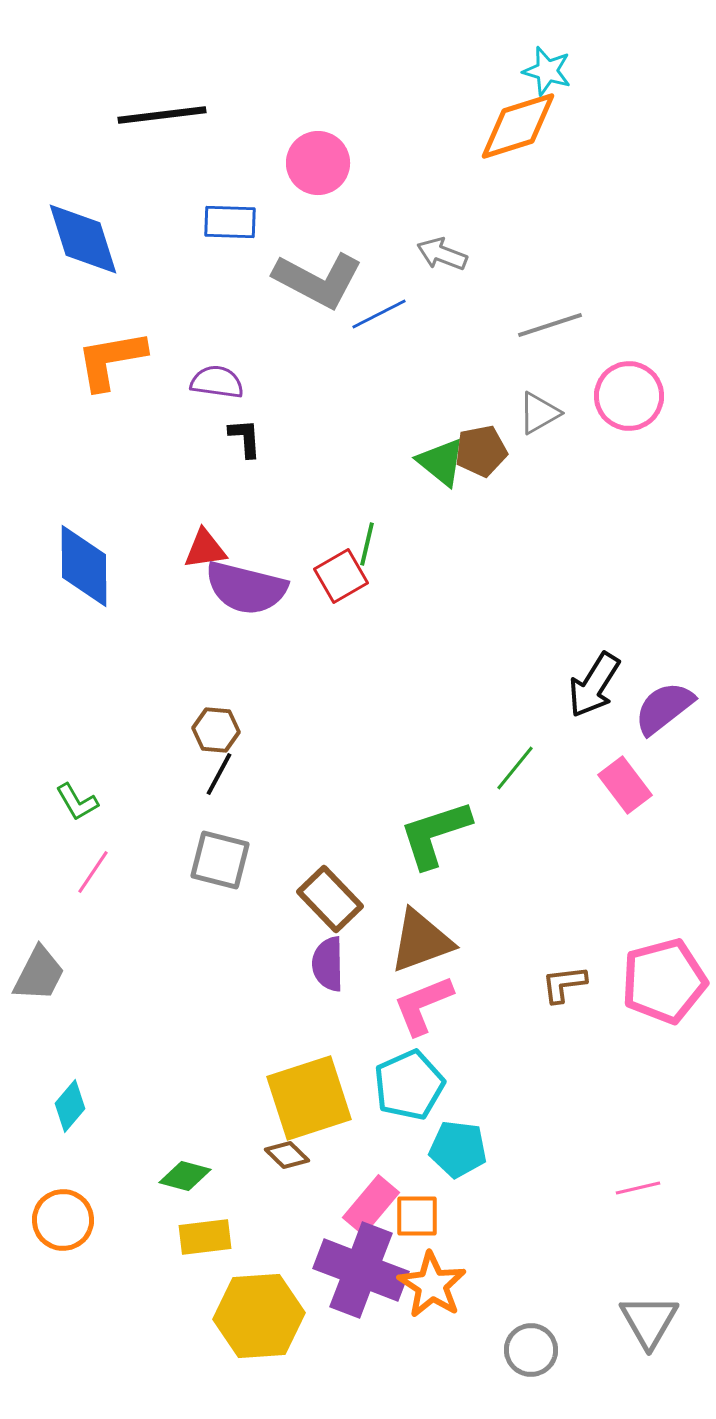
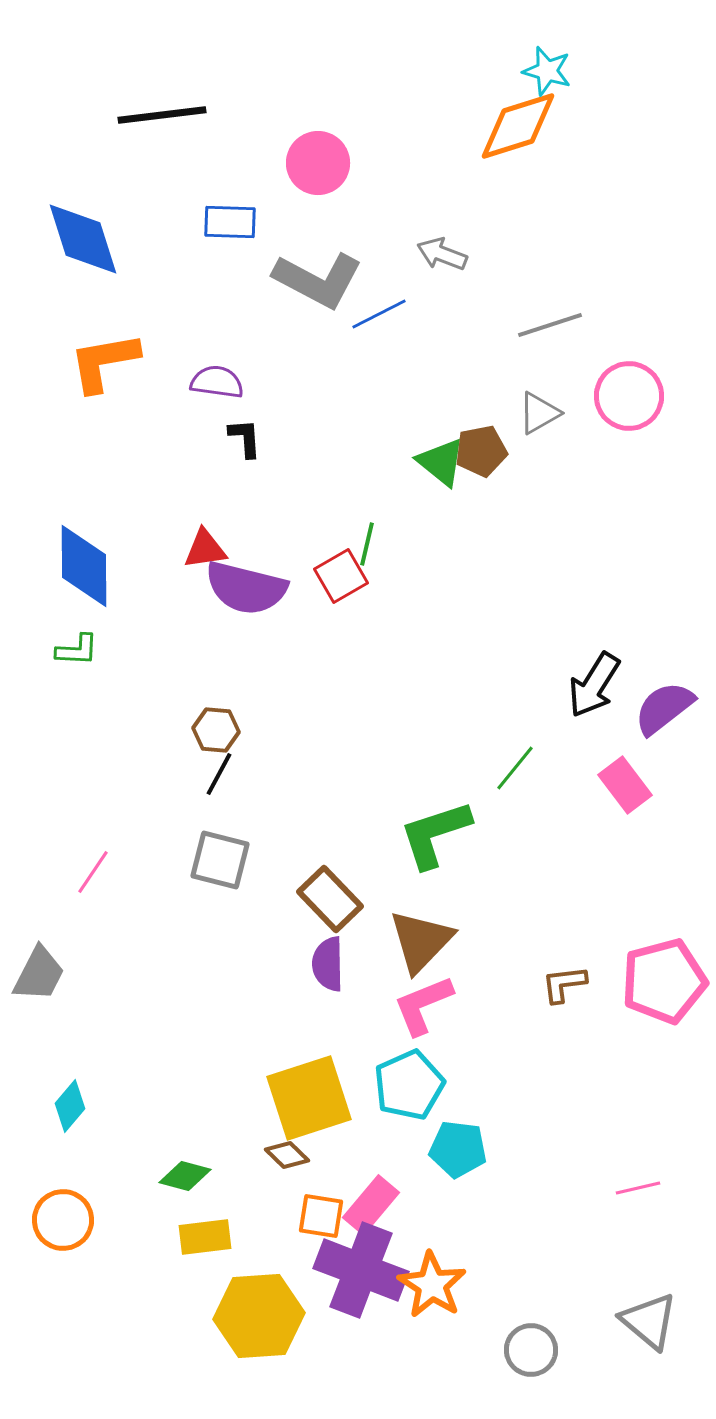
orange L-shape at (111, 360): moved 7 px left, 2 px down
green L-shape at (77, 802): moved 152 px up; rotated 57 degrees counterclockwise
brown triangle at (421, 941): rotated 26 degrees counterclockwise
orange square at (417, 1216): moved 96 px left; rotated 9 degrees clockwise
gray triangle at (649, 1321): rotated 20 degrees counterclockwise
